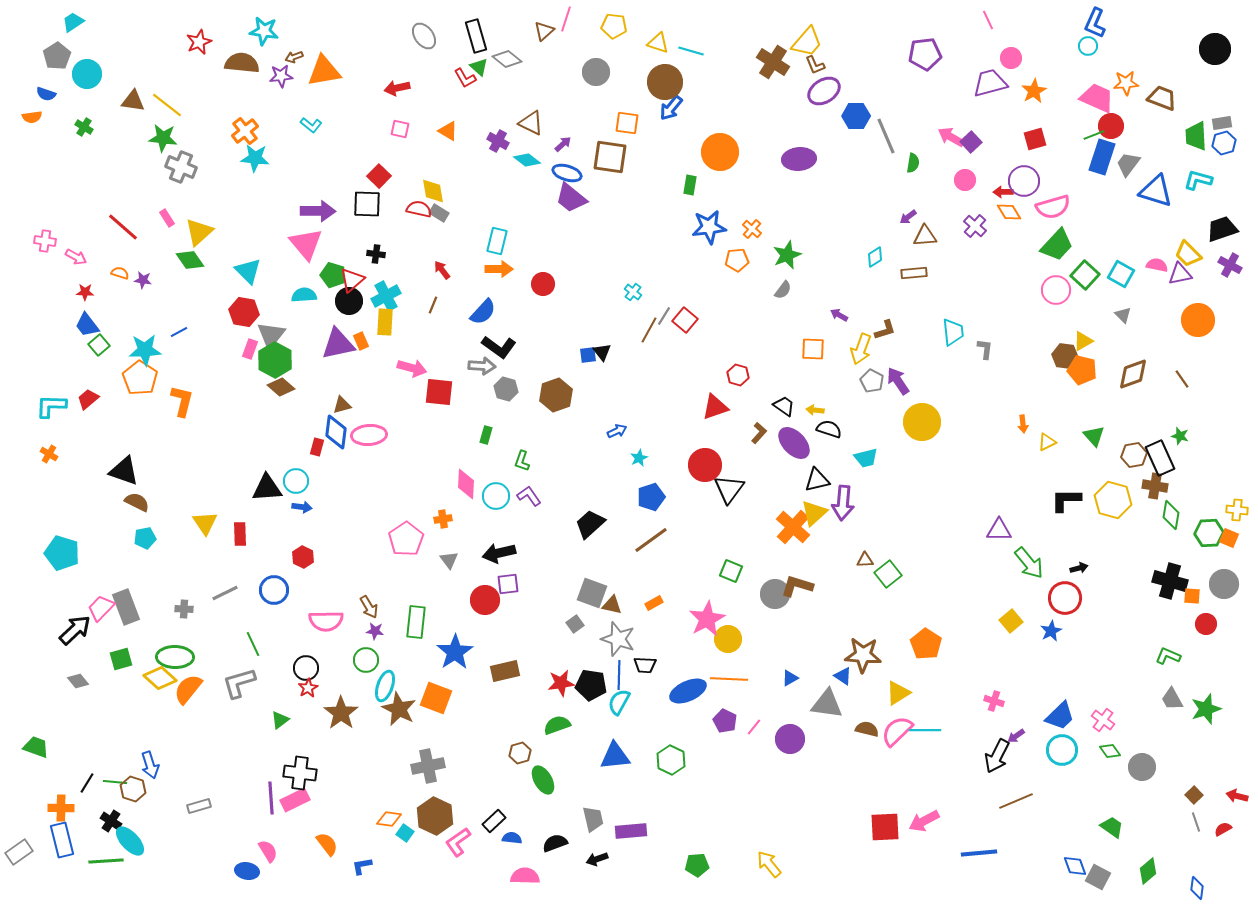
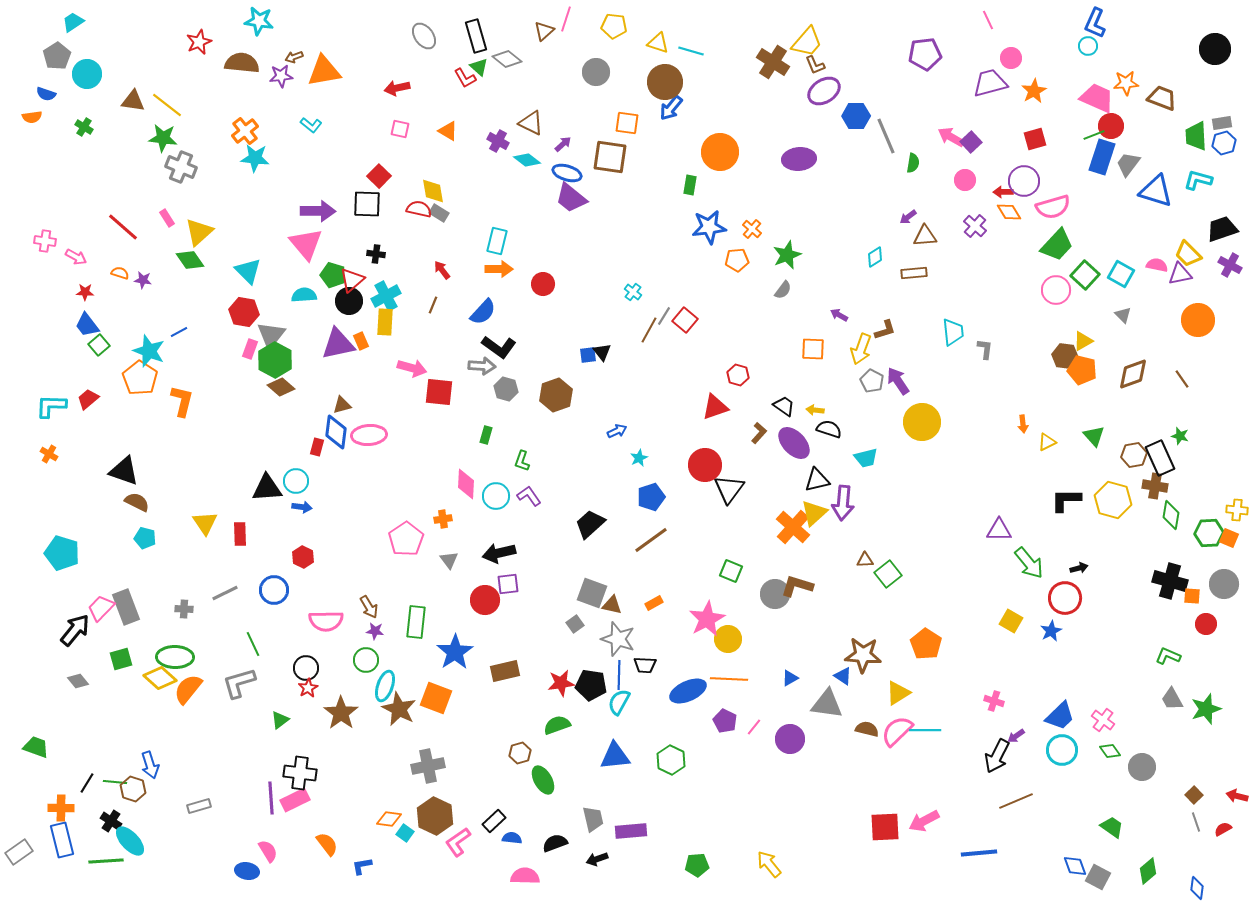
cyan star at (264, 31): moved 5 px left, 10 px up
cyan star at (145, 350): moved 4 px right, 1 px down; rotated 24 degrees clockwise
cyan pentagon at (145, 538): rotated 25 degrees clockwise
yellow square at (1011, 621): rotated 20 degrees counterclockwise
black arrow at (75, 630): rotated 8 degrees counterclockwise
